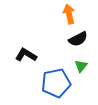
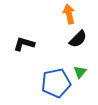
black semicircle: rotated 18 degrees counterclockwise
black L-shape: moved 2 px left, 11 px up; rotated 15 degrees counterclockwise
green triangle: moved 1 px left, 6 px down
